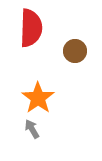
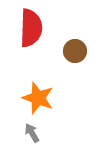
orange star: rotated 16 degrees counterclockwise
gray arrow: moved 4 px down
